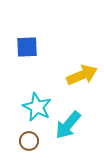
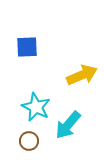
cyan star: moved 1 px left
